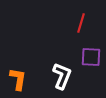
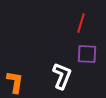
purple square: moved 4 px left, 3 px up
orange L-shape: moved 3 px left, 3 px down
